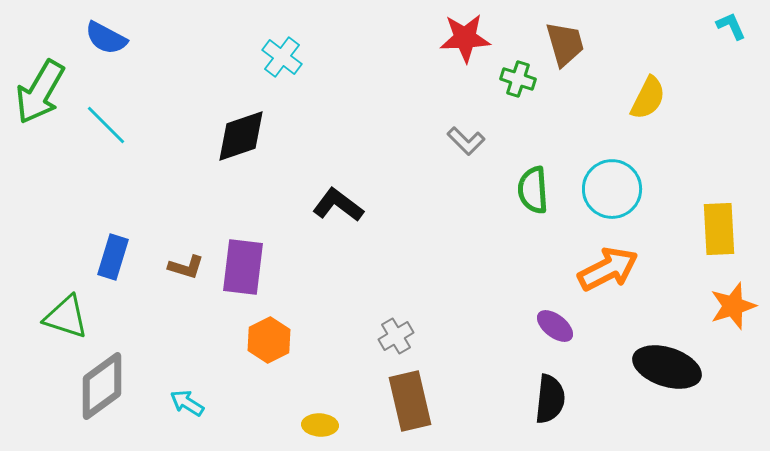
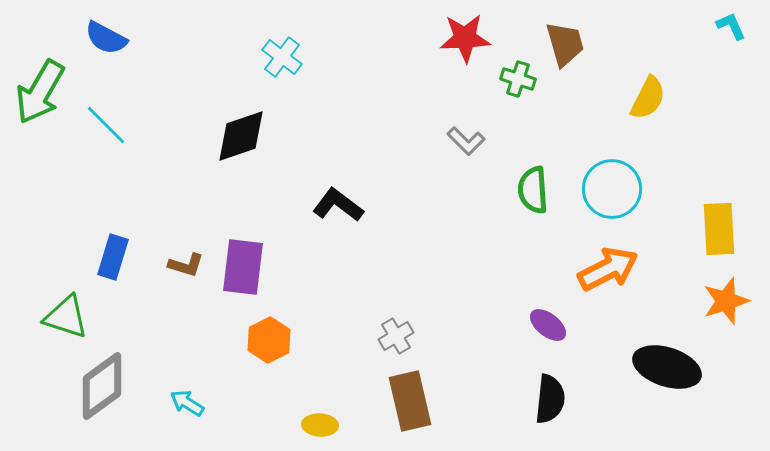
brown L-shape: moved 2 px up
orange star: moved 7 px left, 5 px up
purple ellipse: moved 7 px left, 1 px up
